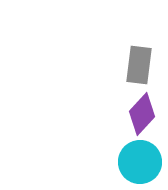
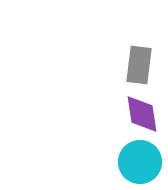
purple diamond: rotated 51 degrees counterclockwise
